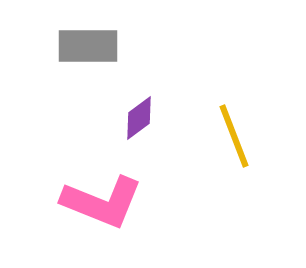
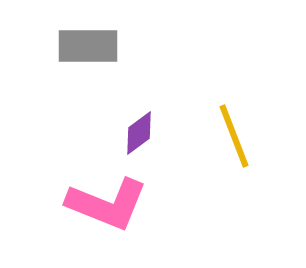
purple diamond: moved 15 px down
pink L-shape: moved 5 px right, 2 px down
